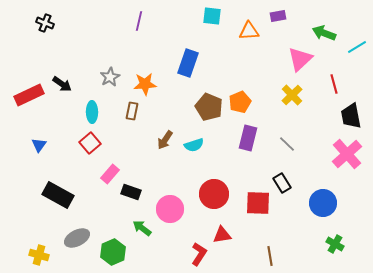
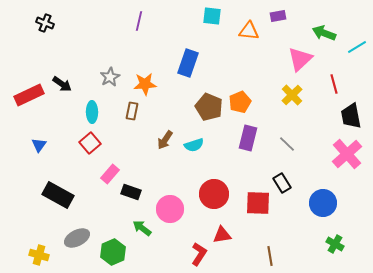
orange triangle at (249, 31): rotated 10 degrees clockwise
